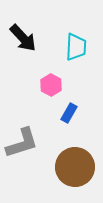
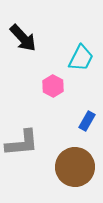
cyan trapezoid: moved 5 px right, 11 px down; rotated 24 degrees clockwise
pink hexagon: moved 2 px right, 1 px down
blue rectangle: moved 18 px right, 8 px down
gray L-shape: rotated 12 degrees clockwise
